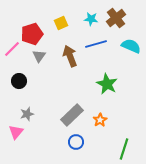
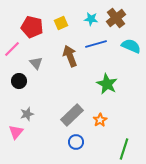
red pentagon: moved 7 px up; rotated 30 degrees clockwise
gray triangle: moved 3 px left, 7 px down; rotated 16 degrees counterclockwise
